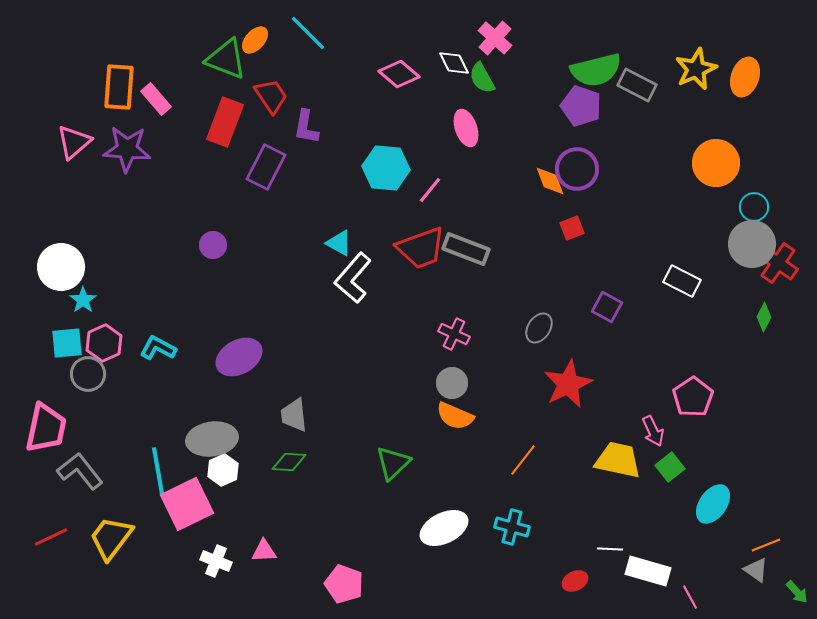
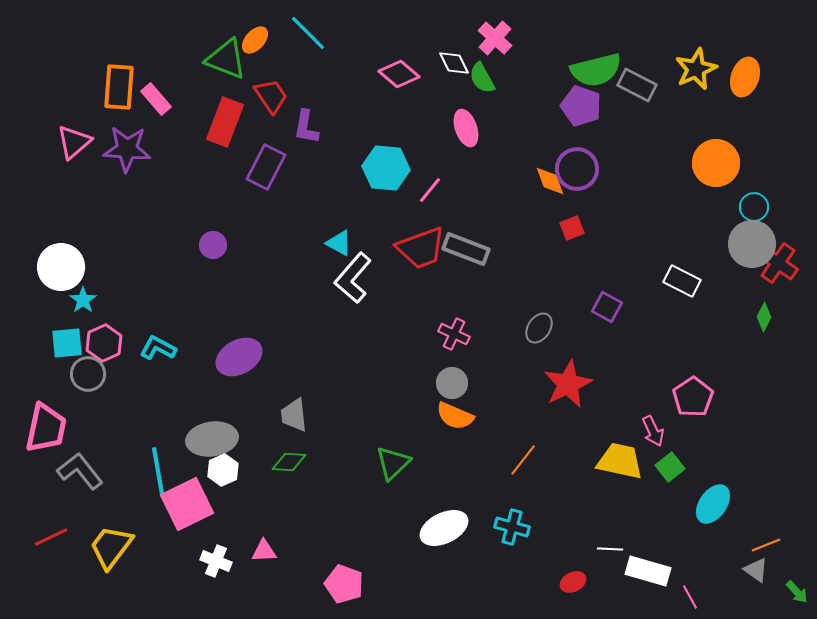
yellow trapezoid at (618, 460): moved 2 px right, 1 px down
yellow trapezoid at (111, 538): moved 9 px down
red ellipse at (575, 581): moved 2 px left, 1 px down
